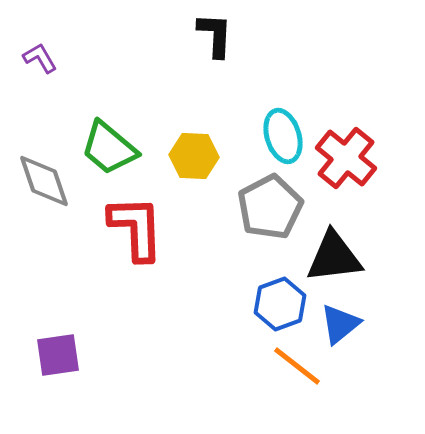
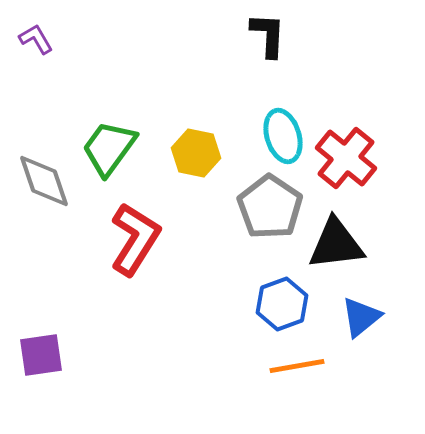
black L-shape: moved 53 px right
purple L-shape: moved 4 px left, 19 px up
green trapezoid: rotated 86 degrees clockwise
yellow hexagon: moved 2 px right, 3 px up; rotated 9 degrees clockwise
gray pentagon: rotated 10 degrees counterclockwise
red L-shape: moved 1 px left, 11 px down; rotated 34 degrees clockwise
black triangle: moved 2 px right, 13 px up
blue hexagon: moved 2 px right
blue triangle: moved 21 px right, 7 px up
purple square: moved 17 px left
orange line: rotated 48 degrees counterclockwise
